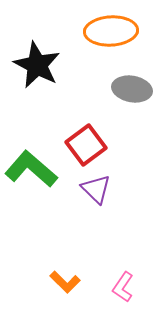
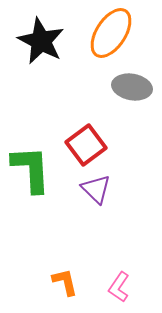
orange ellipse: moved 2 px down; rotated 54 degrees counterclockwise
black star: moved 4 px right, 24 px up
gray ellipse: moved 2 px up
green L-shape: rotated 46 degrees clockwise
orange L-shape: rotated 148 degrees counterclockwise
pink L-shape: moved 4 px left
